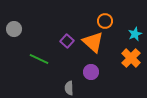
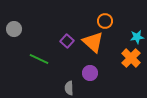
cyan star: moved 2 px right, 3 px down; rotated 16 degrees clockwise
purple circle: moved 1 px left, 1 px down
